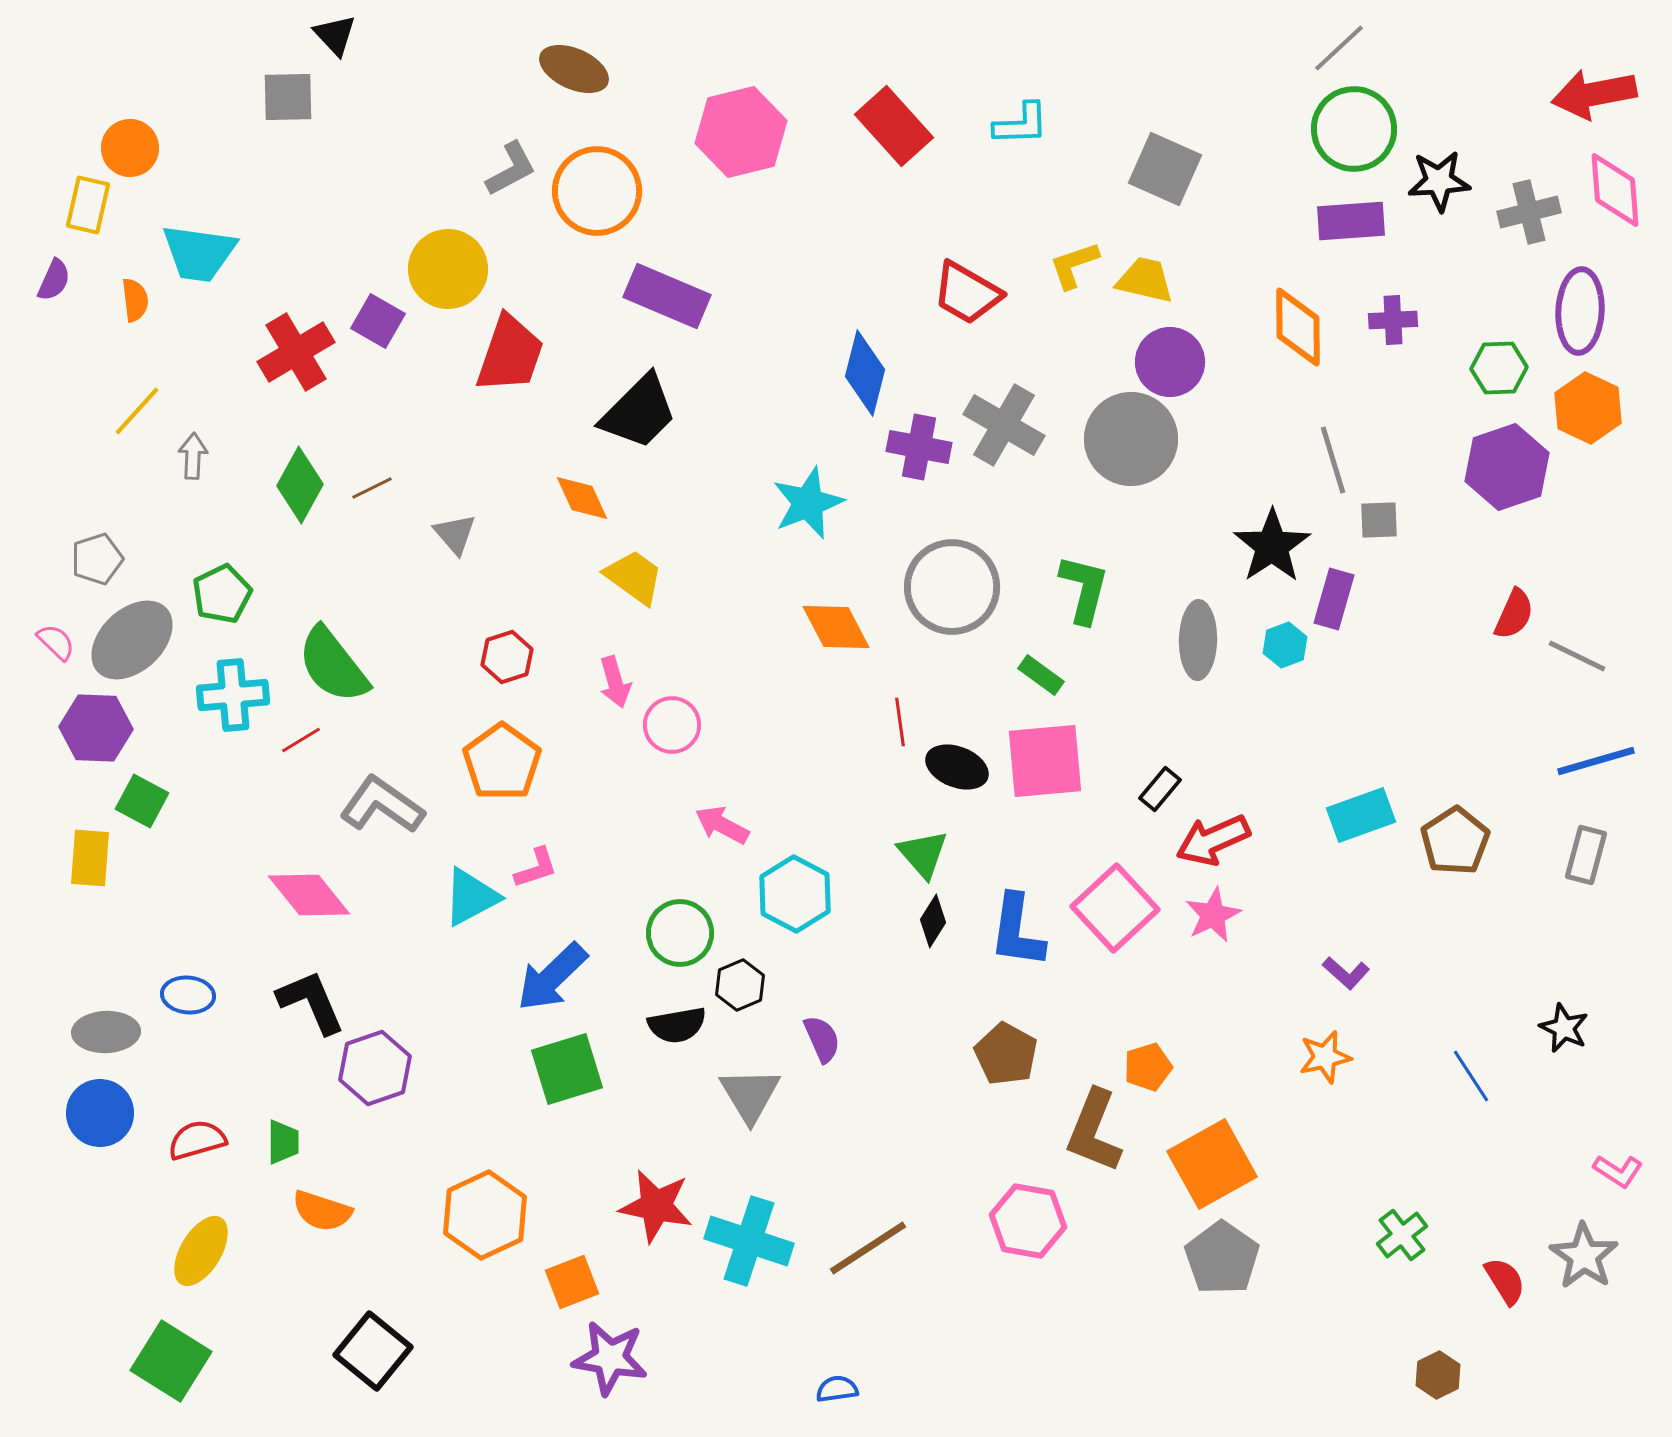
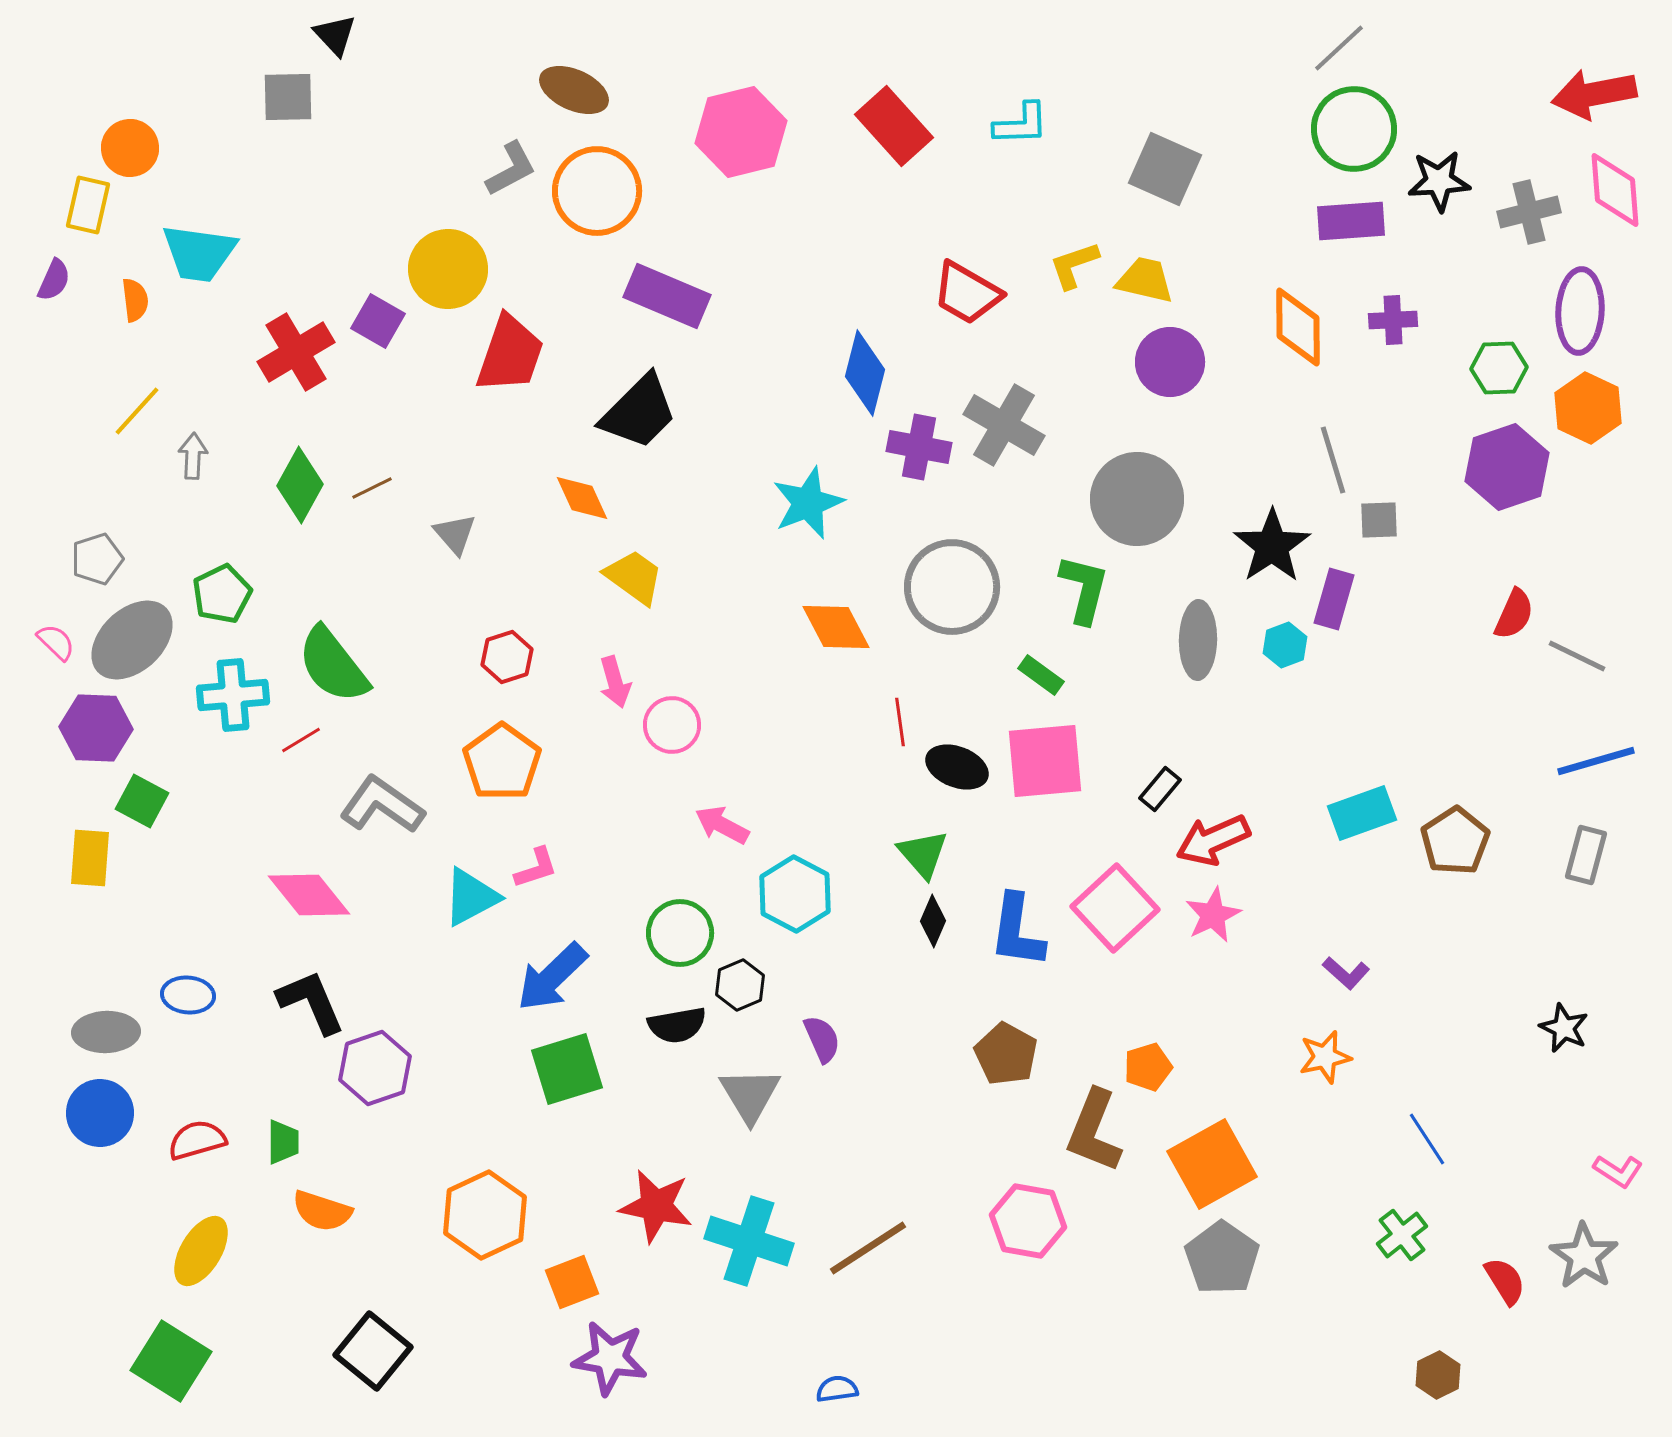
brown ellipse at (574, 69): moved 21 px down
gray circle at (1131, 439): moved 6 px right, 60 px down
cyan rectangle at (1361, 815): moved 1 px right, 2 px up
black diamond at (933, 921): rotated 9 degrees counterclockwise
blue line at (1471, 1076): moved 44 px left, 63 px down
